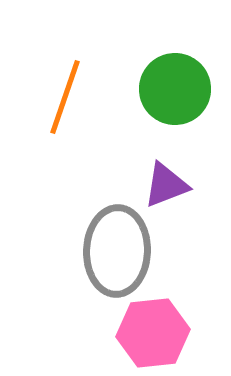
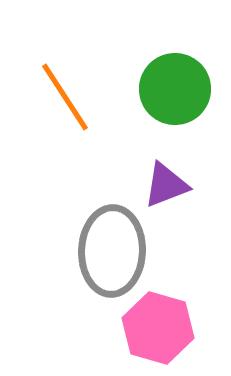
orange line: rotated 52 degrees counterclockwise
gray ellipse: moved 5 px left
pink hexagon: moved 5 px right, 5 px up; rotated 22 degrees clockwise
